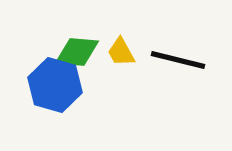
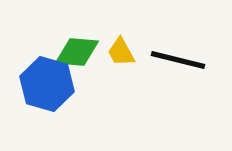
blue hexagon: moved 8 px left, 1 px up
